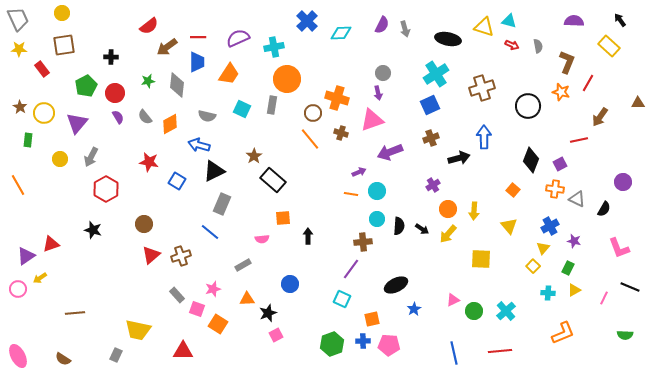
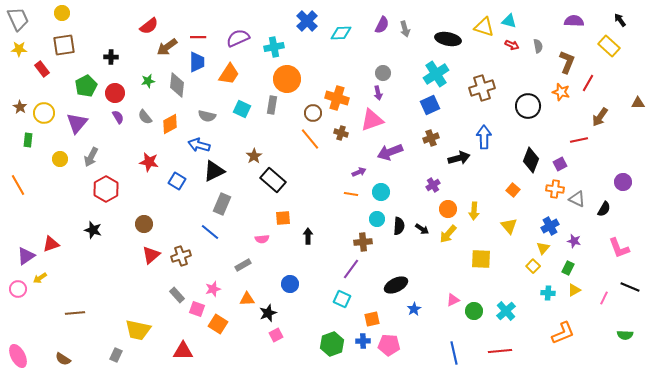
cyan circle at (377, 191): moved 4 px right, 1 px down
